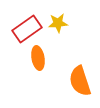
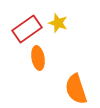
yellow star: rotated 24 degrees clockwise
orange semicircle: moved 4 px left, 8 px down
